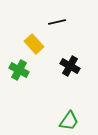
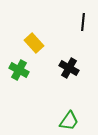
black line: moved 26 px right; rotated 72 degrees counterclockwise
yellow rectangle: moved 1 px up
black cross: moved 1 px left, 2 px down
